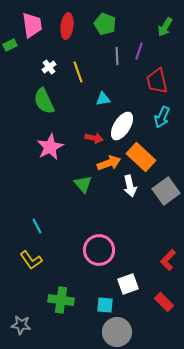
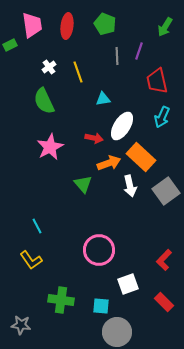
red L-shape: moved 4 px left
cyan square: moved 4 px left, 1 px down
